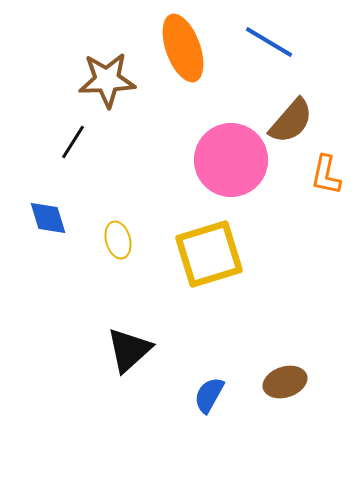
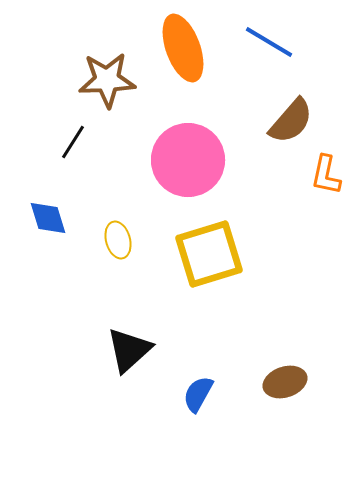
pink circle: moved 43 px left
blue semicircle: moved 11 px left, 1 px up
